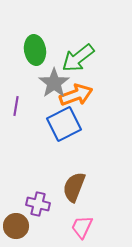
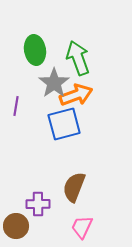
green arrow: rotated 108 degrees clockwise
blue square: rotated 12 degrees clockwise
purple cross: rotated 15 degrees counterclockwise
